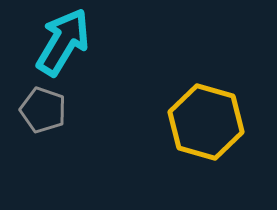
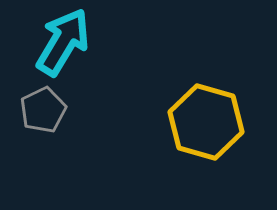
gray pentagon: rotated 27 degrees clockwise
